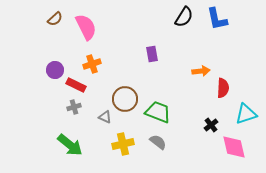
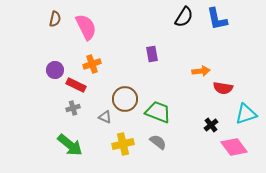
brown semicircle: rotated 35 degrees counterclockwise
red semicircle: rotated 96 degrees clockwise
gray cross: moved 1 px left, 1 px down
pink diamond: rotated 24 degrees counterclockwise
